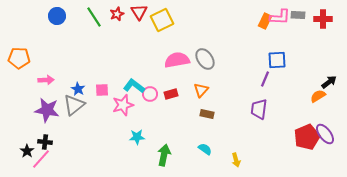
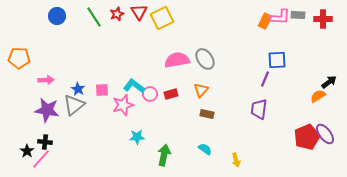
yellow square: moved 2 px up
